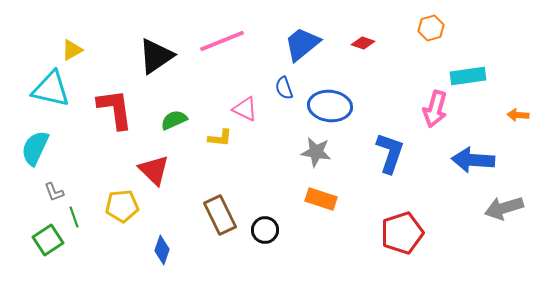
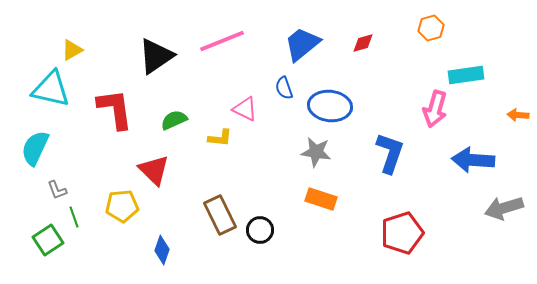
red diamond: rotated 35 degrees counterclockwise
cyan rectangle: moved 2 px left, 1 px up
gray L-shape: moved 3 px right, 2 px up
black circle: moved 5 px left
